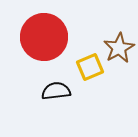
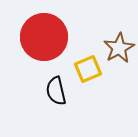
yellow square: moved 2 px left, 2 px down
black semicircle: rotated 96 degrees counterclockwise
